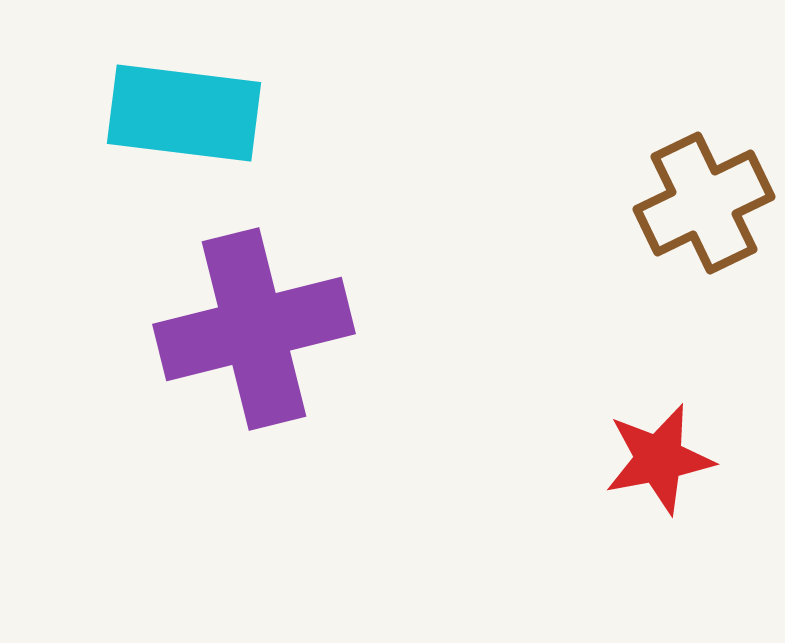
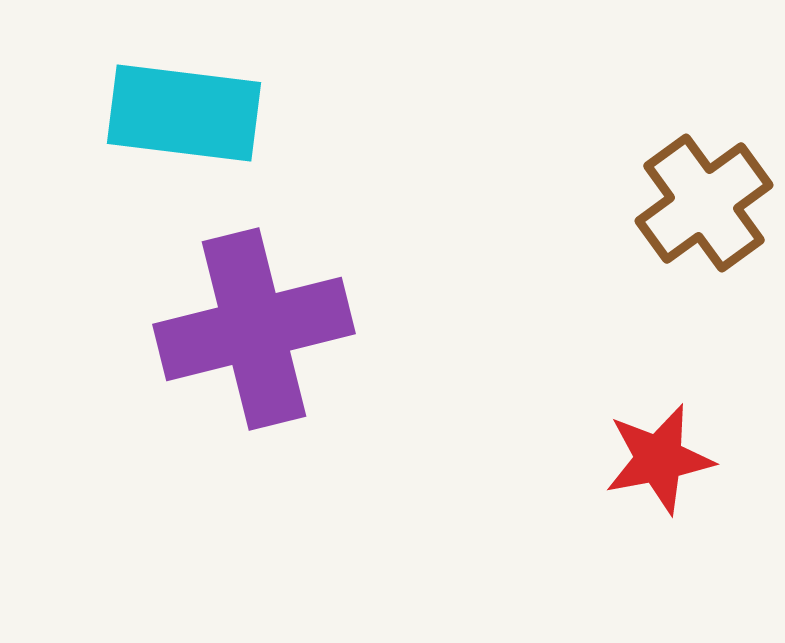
brown cross: rotated 10 degrees counterclockwise
